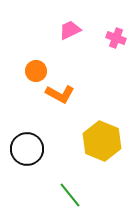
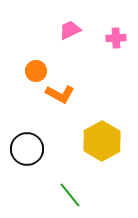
pink cross: rotated 24 degrees counterclockwise
yellow hexagon: rotated 9 degrees clockwise
